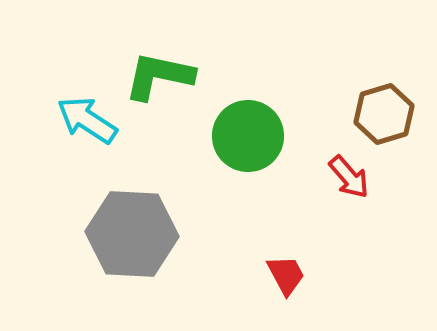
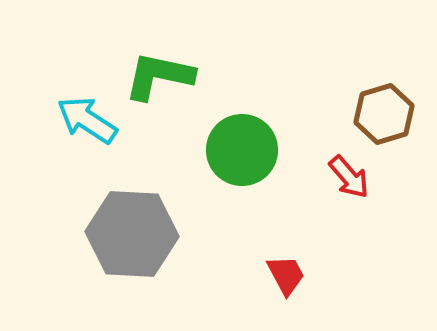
green circle: moved 6 px left, 14 px down
